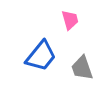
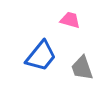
pink trapezoid: rotated 60 degrees counterclockwise
